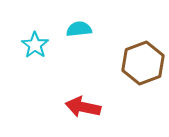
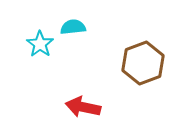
cyan semicircle: moved 6 px left, 2 px up
cyan star: moved 5 px right, 1 px up
